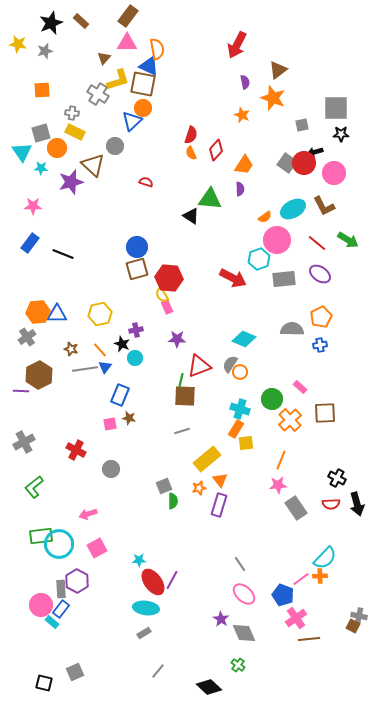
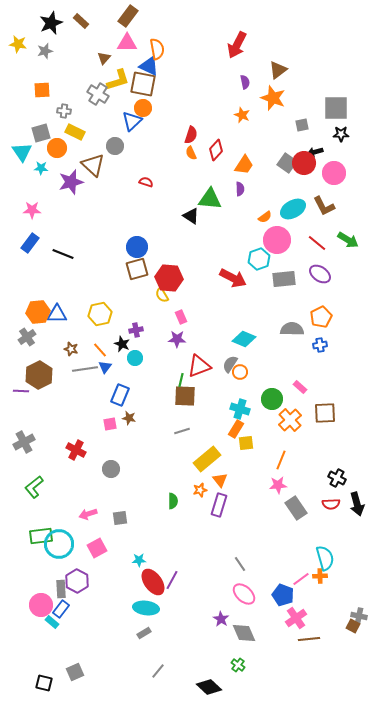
gray cross at (72, 113): moved 8 px left, 2 px up
pink star at (33, 206): moved 1 px left, 4 px down
pink rectangle at (167, 307): moved 14 px right, 10 px down
gray square at (164, 486): moved 44 px left, 32 px down; rotated 14 degrees clockwise
orange star at (199, 488): moved 1 px right, 2 px down
cyan semicircle at (325, 558): rotated 60 degrees counterclockwise
